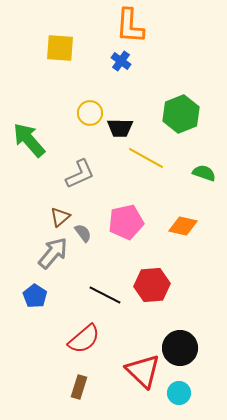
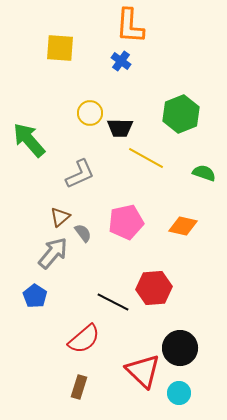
red hexagon: moved 2 px right, 3 px down
black line: moved 8 px right, 7 px down
